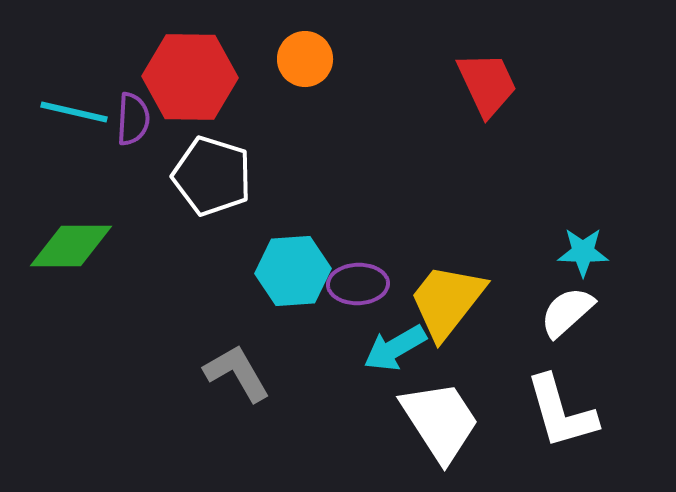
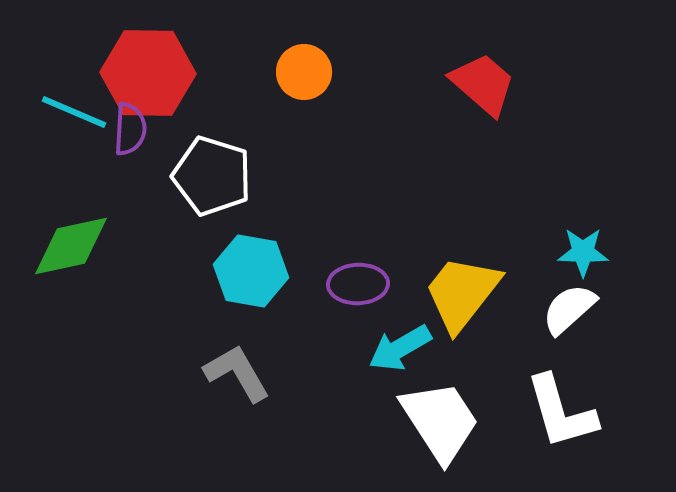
orange circle: moved 1 px left, 13 px down
red hexagon: moved 42 px left, 4 px up
red trapezoid: moved 4 px left; rotated 24 degrees counterclockwise
cyan line: rotated 10 degrees clockwise
purple semicircle: moved 3 px left, 10 px down
green diamond: rotated 12 degrees counterclockwise
cyan hexagon: moved 42 px left; rotated 14 degrees clockwise
yellow trapezoid: moved 15 px right, 8 px up
white semicircle: moved 2 px right, 3 px up
cyan arrow: moved 5 px right
